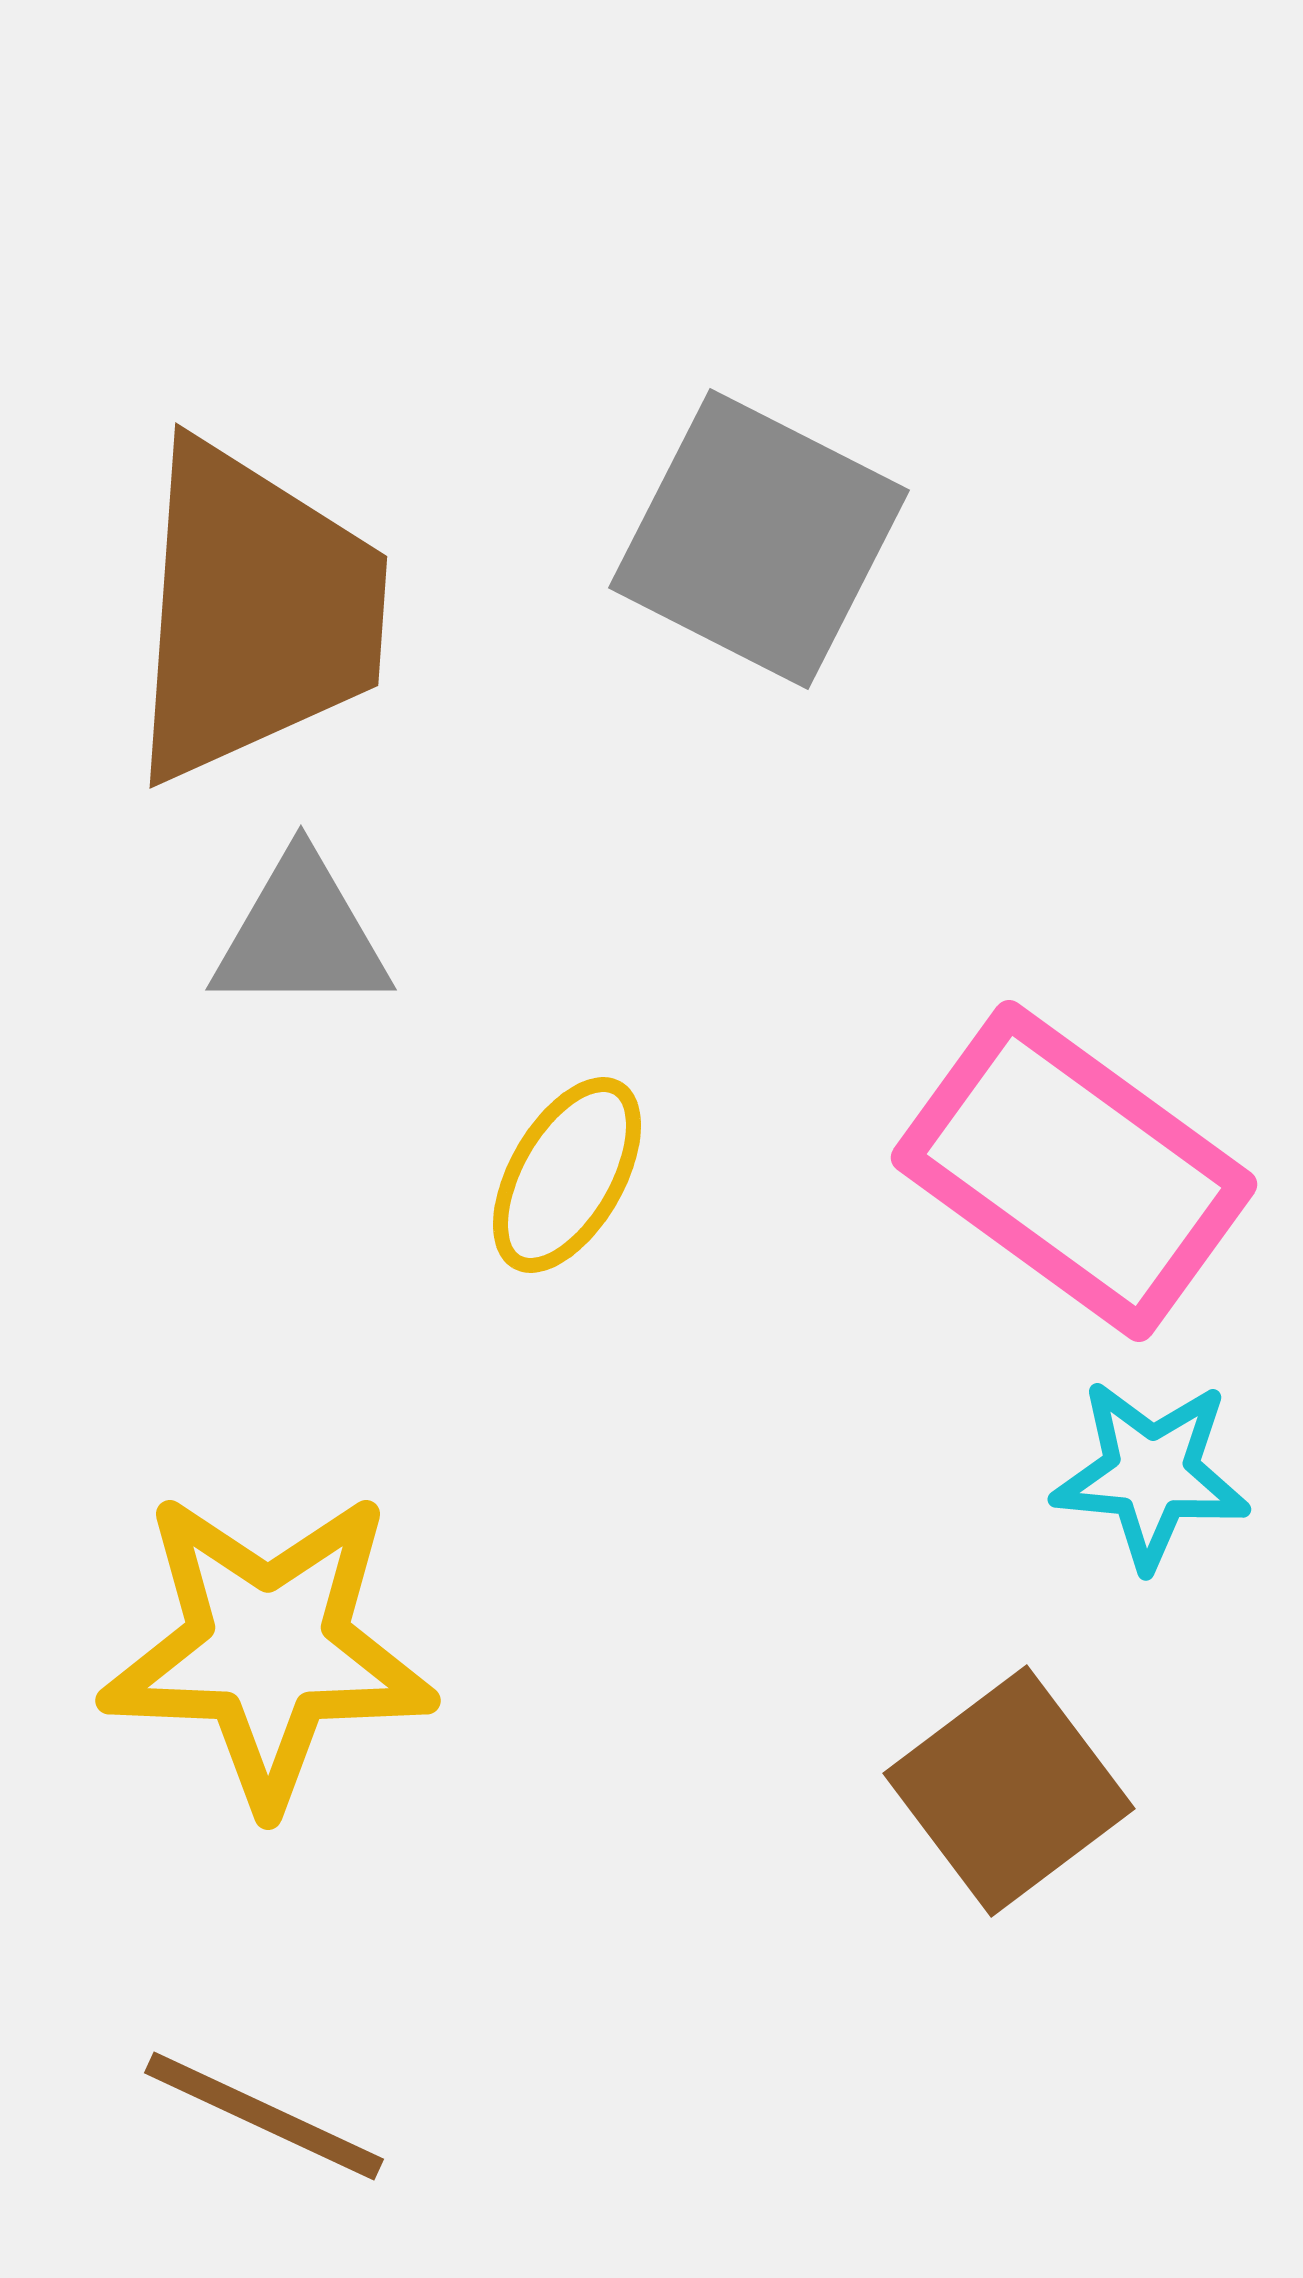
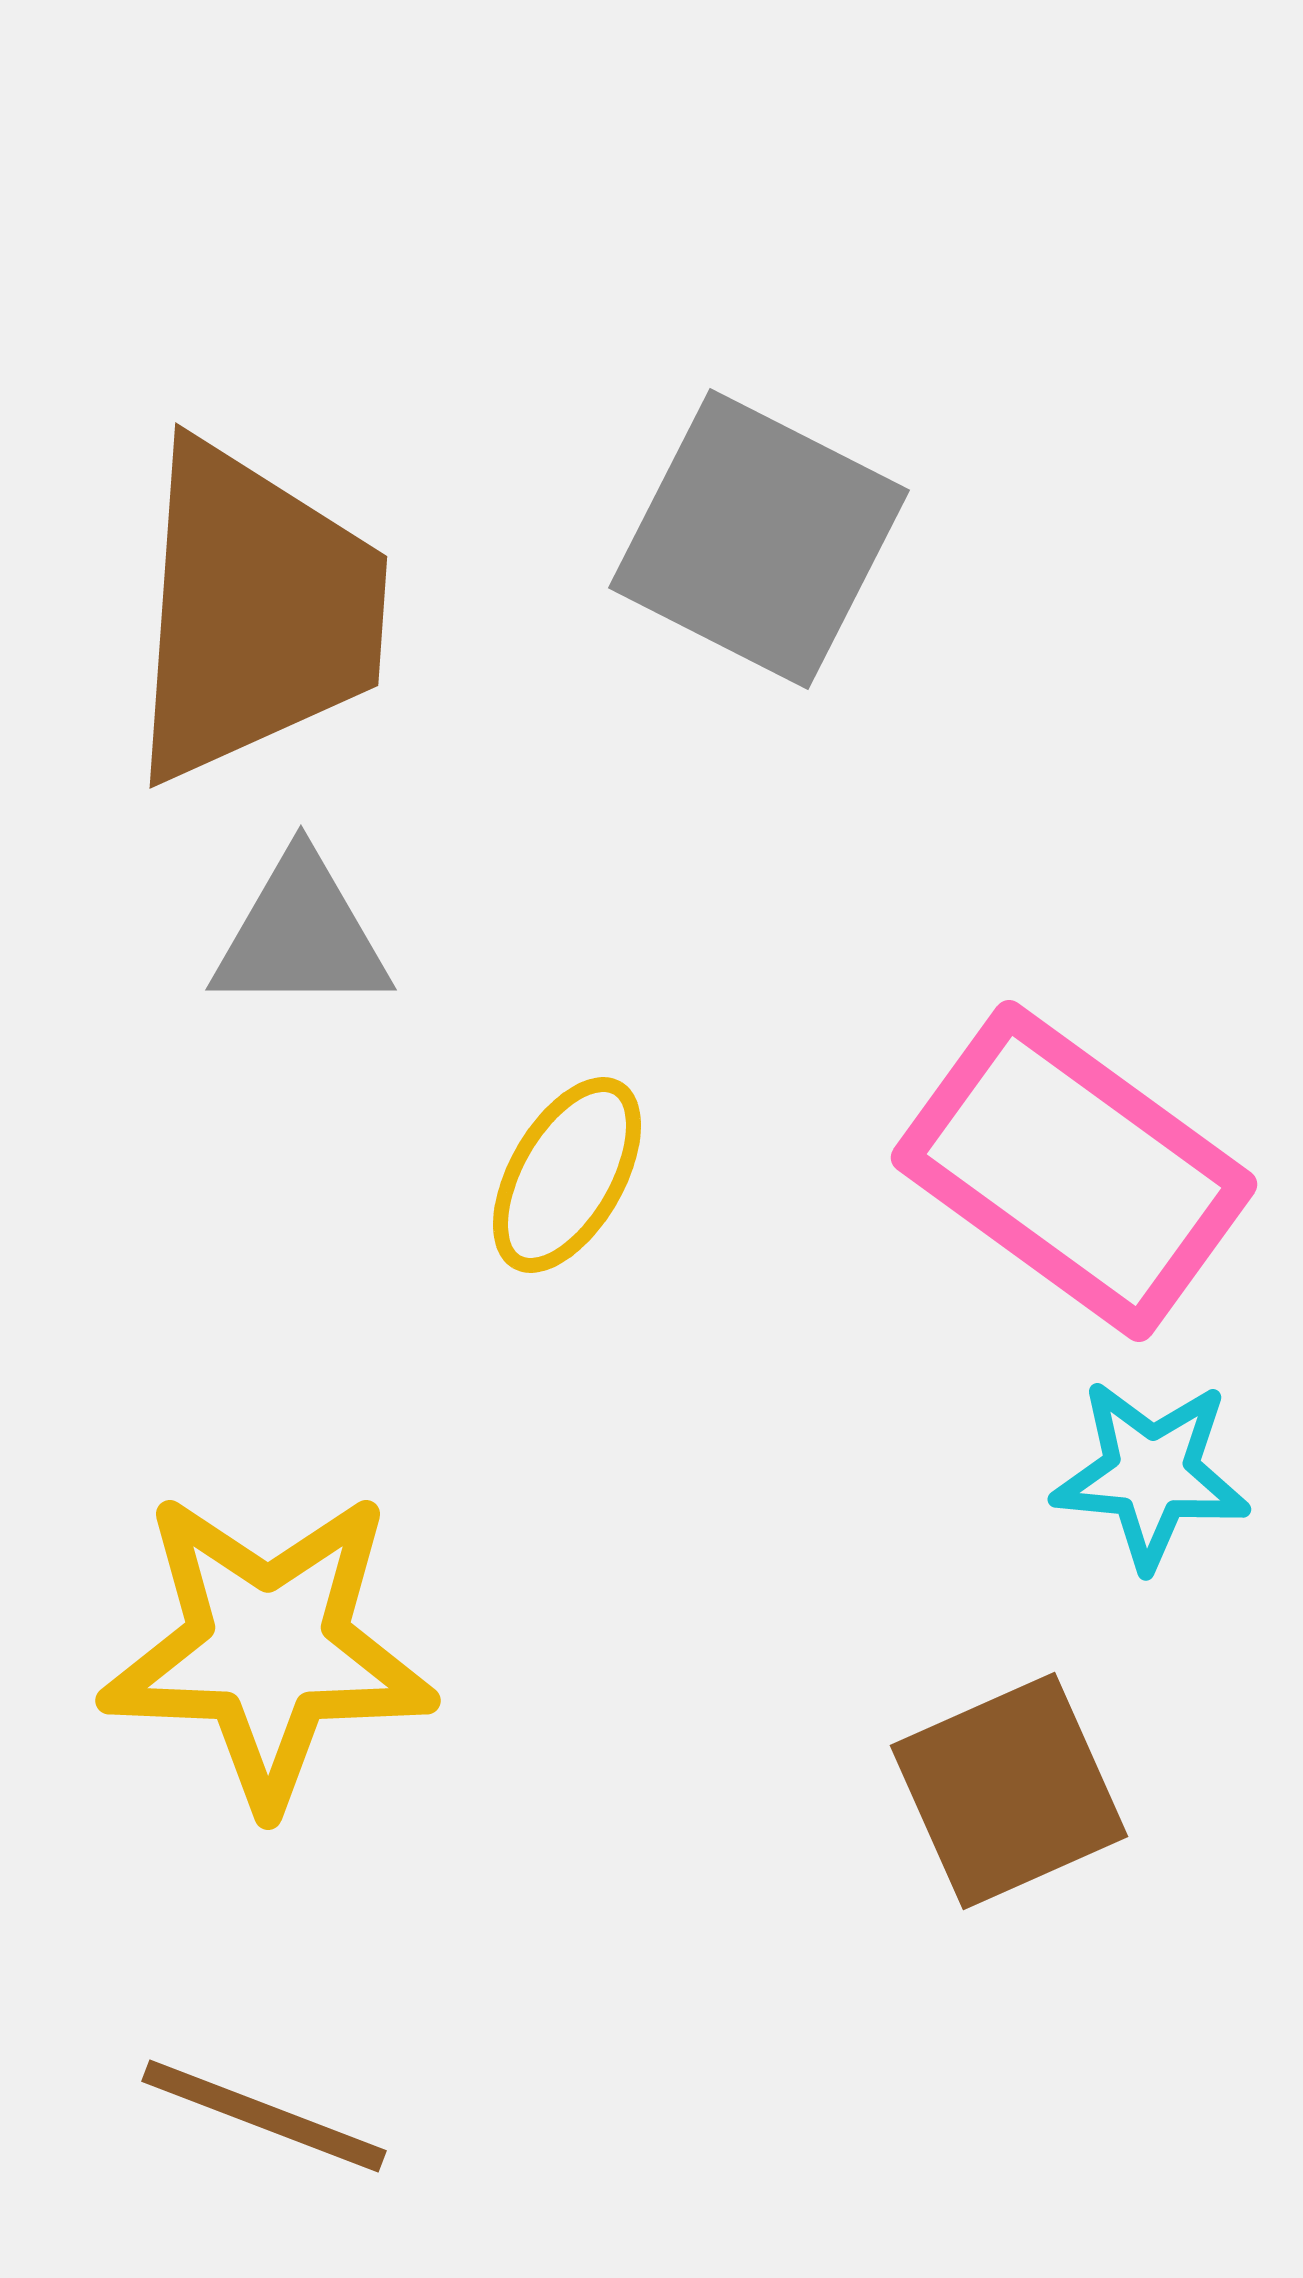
brown square: rotated 13 degrees clockwise
brown line: rotated 4 degrees counterclockwise
